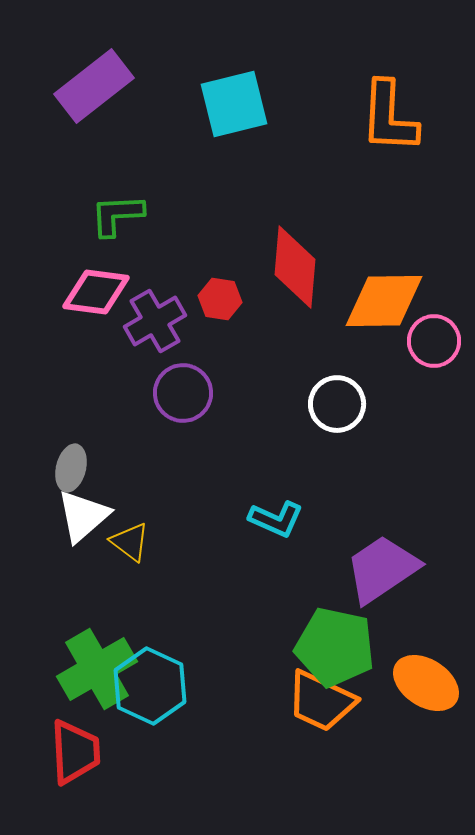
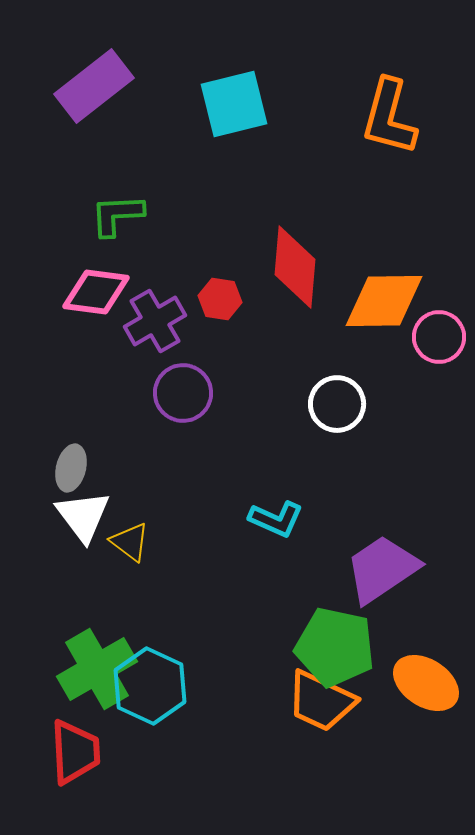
orange L-shape: rotated 12 degrees clockwise
pink circle: moved 5 px right, 4 px up
white triangle: rotated 26 degrees counterclockwise
